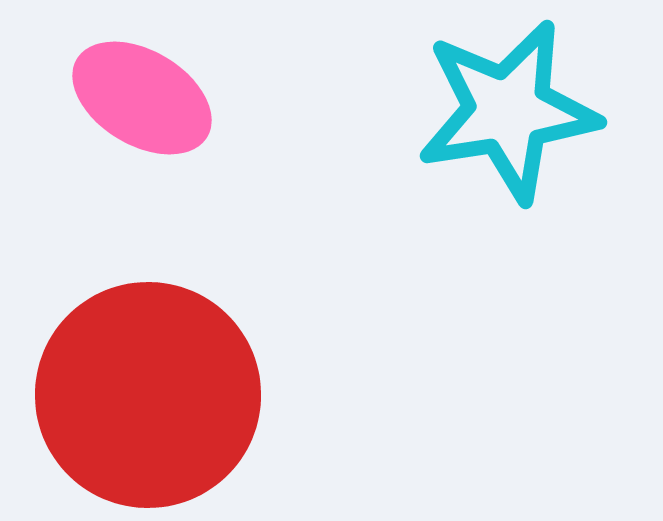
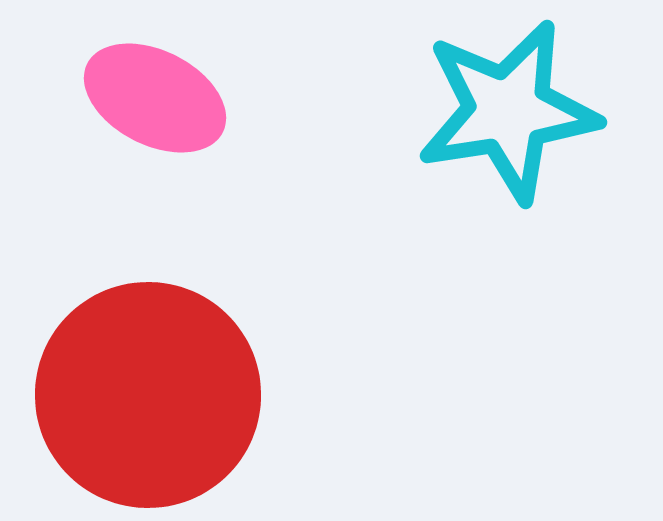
pink ellipse: moved 13 px right; rotated 4 degrees counterclockwise
